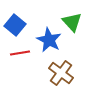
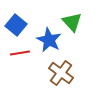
blue square: moved 1 px right
